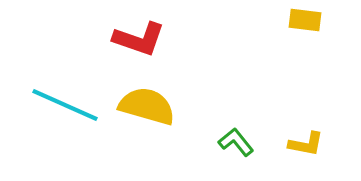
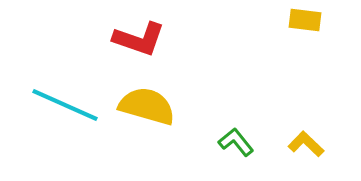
yellow L-shape: rotated 147 degrees counterclockwise
